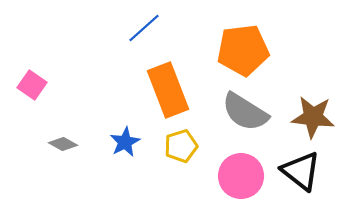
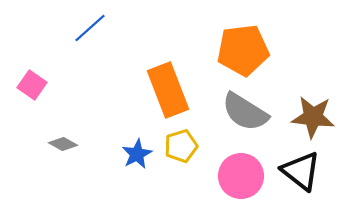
blue line: moved 54 px left
blue star: moved 12 px right, 12 px down
